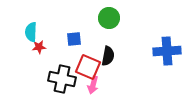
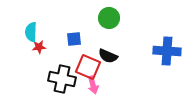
blue cross: rotated 8 degrees clockwise
black semicircle: rotated 102 degrees clockwise
pink arrow: rotated 30 degrees counterclockwise
